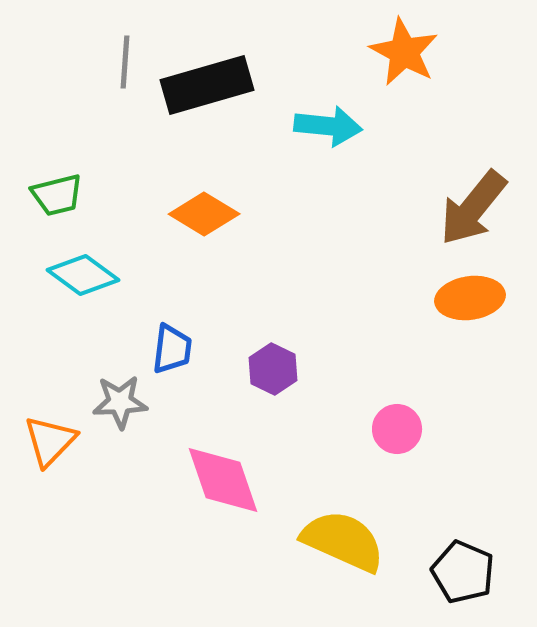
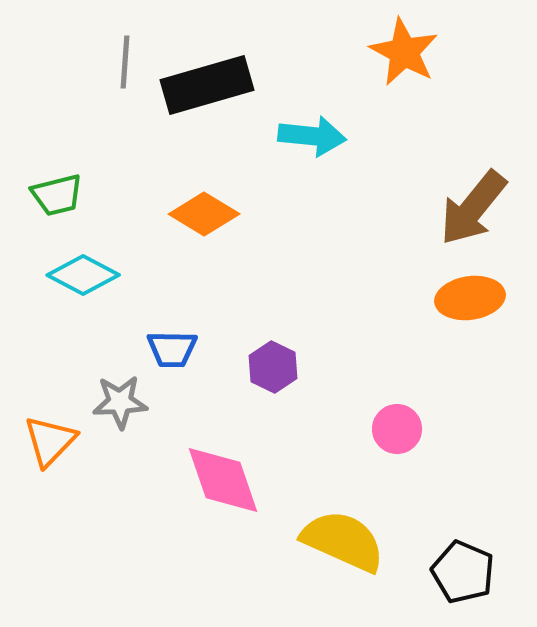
cyan arrow: moved 16 px left, 10 px down
cyan diamond: rotated 8 degrees counterclockwise
blue trapezoid: rotated 84 degrees clockwise
purple hexagon: moved 2 px up
